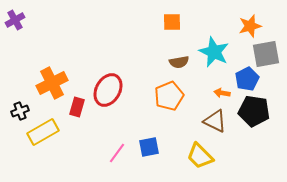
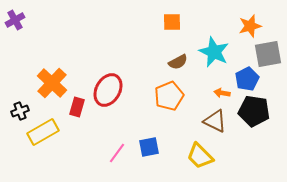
gray square: moved 2 px right
brown semicircle: moved 1 px left; rotated 18 degrees counterclockwise
orange cross: rotated 20 degrees counterclockwise
